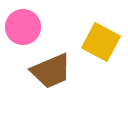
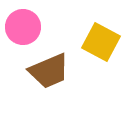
brown trapezoid: moved 2 px left
